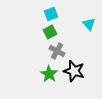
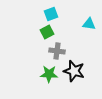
cyan triangle: rotated 40 degrees counterclockwise
green square: moved 3 px left
gray cross: rotated 21 degrees counterclockwise
green star: rotated 30 degrees counterclockwise
